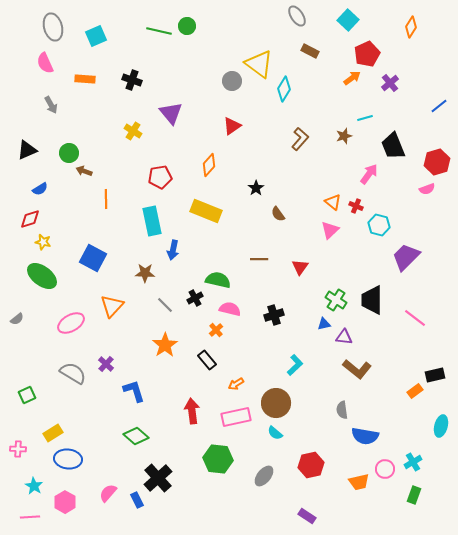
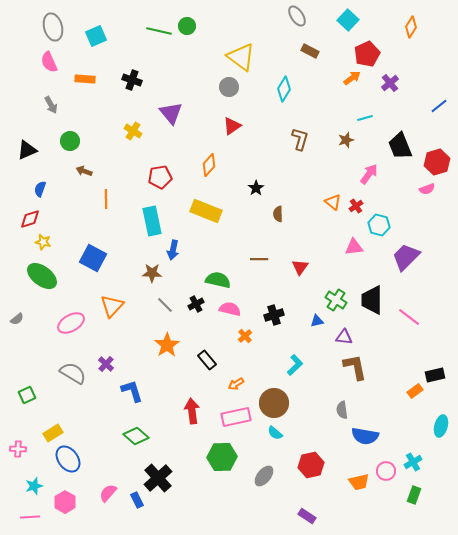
pink semicircle at (45, 63): moved 4 px right, 1 px up
yellow triangle at (259, 64): moved 18 px left, 7 px up
gray circle at (232, 81): moved 3 px left, 6 px down
brown star at (344, 136): moved 2 px right, 4 px down
brown L-shape at (300, 139): rotated 25 degrees counterclockwise
black trapezoid at (393, 146): moved 7 px right
green circle at (69, 153): moved 1 px right, 12 px up
blue semicircle at (40, 189): rotated 140 degrees clockwise
red cross at (356, 206): rotated 32 degrees clockwise
brown semicircle at (278, 214): rotated 35 degrees clockwise
pink triangle at (330, 230): moved 24 px right, 17 px down; rotated 36 degrees clockwise
brown star at (145, 273): moved 7 px right
black cross at (195, 298): moved 1 px right, 6 px down
pink line at (415, 318): moved 6 px left, 1 px up
blue triangle at (324, 324): moved 7 px left, 3 px up
orange cross at (216, 330): moved 29 px right, 6 px down
orange star at (165, 345): moved 2 px right
brown L-shape at (357, 369): moved 2 px left, 2 px up; rotated 140 degrees counterclockwise
blue L-shape at (134, 391): moved 2 px left
brown circle at (276, 403): moved 2 px left
blue ellipse at (68, 459): rotated 48 degrees clockwise
green hexagon at (218, 459): moved 4 px right, 2 px up; rotated 8 degrees counterclockwise
pink circle at (385, 469): moved 1 px right, 2 px down
cyan star at (34, 486): rotated 24 degrees clockwise
